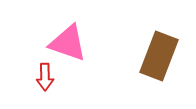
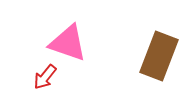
red arrow: rotated 40 degrees clockwise
